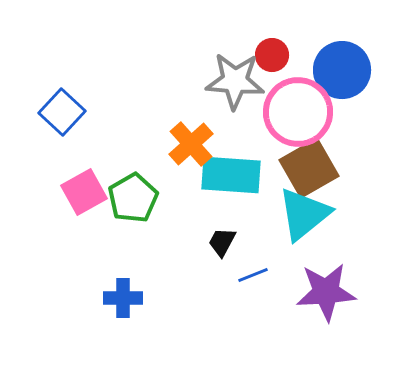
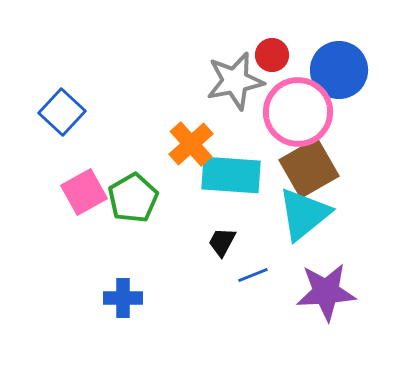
blue circle: moved 3 px left
gray star: rotated 16 degrees counterclockwise
